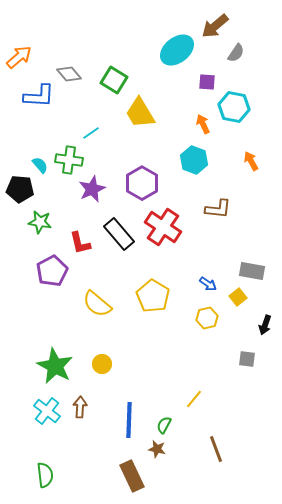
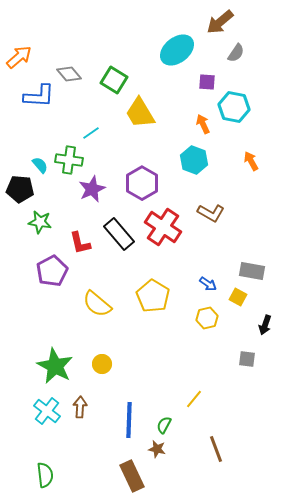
brown arrow at (215, 26): moved 5 px right, 4 px up
brown L-shape at (218, 209): moved 7 px left, 4 px down; rotated 24 degrees clockwise
yellow square at (238, 297): rotated 24 degrees counterclockwise
